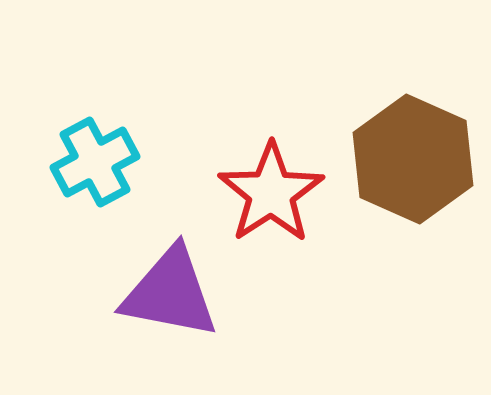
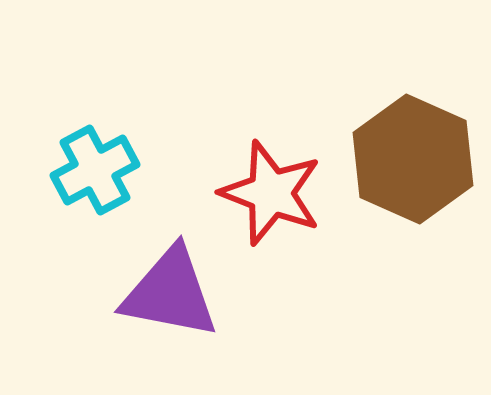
cyan cross: moved 8 px down
red star: rotated 18 degrees counterclockwise
